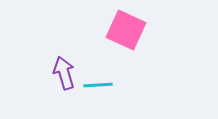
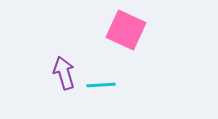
cyan line: moved 3 px right
